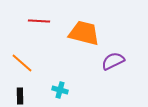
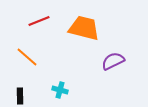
red line: rotated 25 degrees counterclockwise
orange trapezoid: moved 5 px up
orange line: moved 5 px right, 6 px up
